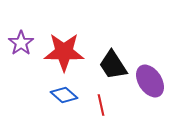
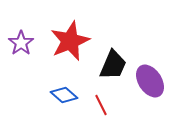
red star: moved 6 px right, 11 px up; rotated 24 degrees counterclockwise
black trapezoid: rotated 124 degrees counterclockwise
red line: rotated 15 degrees counterclockwise
